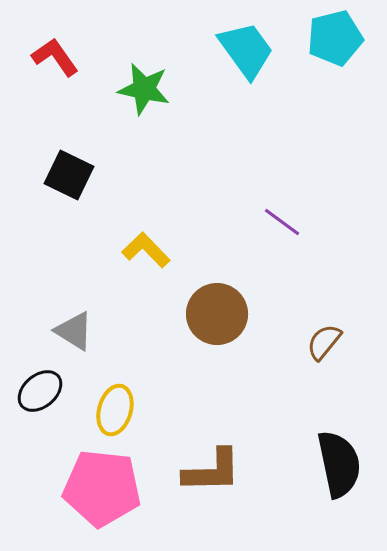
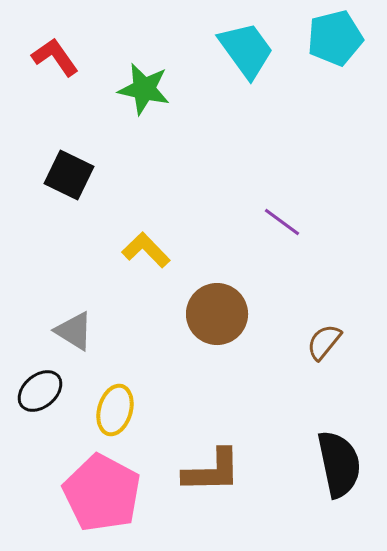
pink pentagon: moved 5 px down; rotated 22 degrees clockwise
